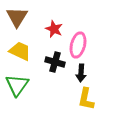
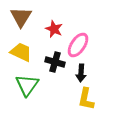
brown triangle: moved 4 px right
pink ellipse: rotated 20 degrees clockwise
yellow trapezoid: moved 1 px right, 1 px down
green triangle: moved 10 px right
